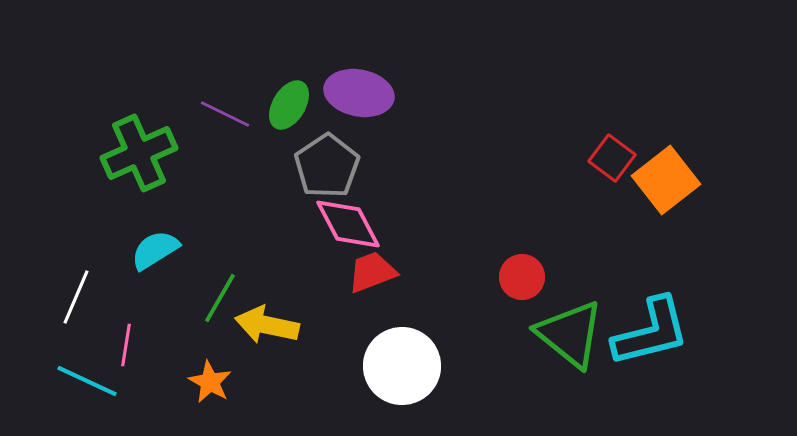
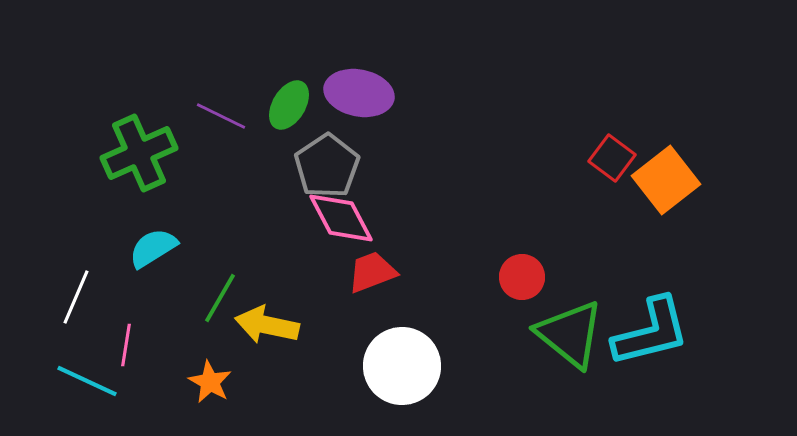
purple line: moved 4 px left, 2 px down
pink diamond: moved 7 px left, 6 px up
cyan semicircle: moved 2 px left, 2 px up
